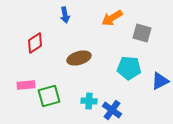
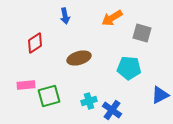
blue arrow: moved 1 px down
blue triangle: moved 14 px down
cyan cross: rotated 21 degrees counterclockwise
